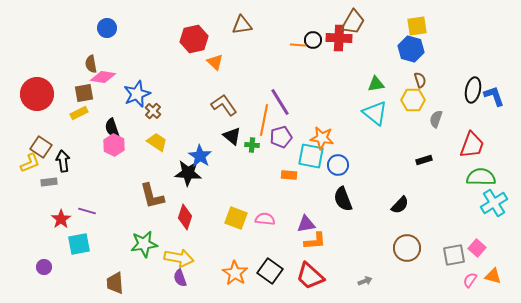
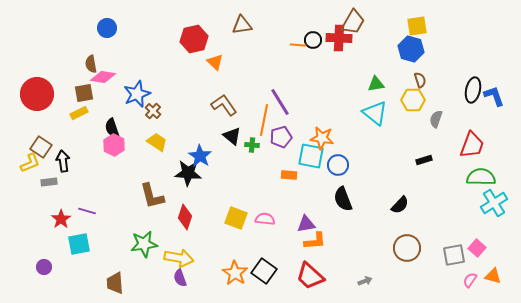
black square at (270, 271): moved 6 px left
